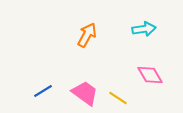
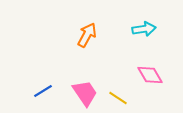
pink trapezoid: rotated 20 degrees clockwise
